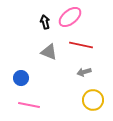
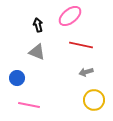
pink ellipse: moved 1 px up
black arrow: moved 7 px left, 3 px down
gray triangle: moved 12 px left
gray arrow: moved 2 px right
blue circle: moved 4 px left
yellow circle: moved 1 px right
